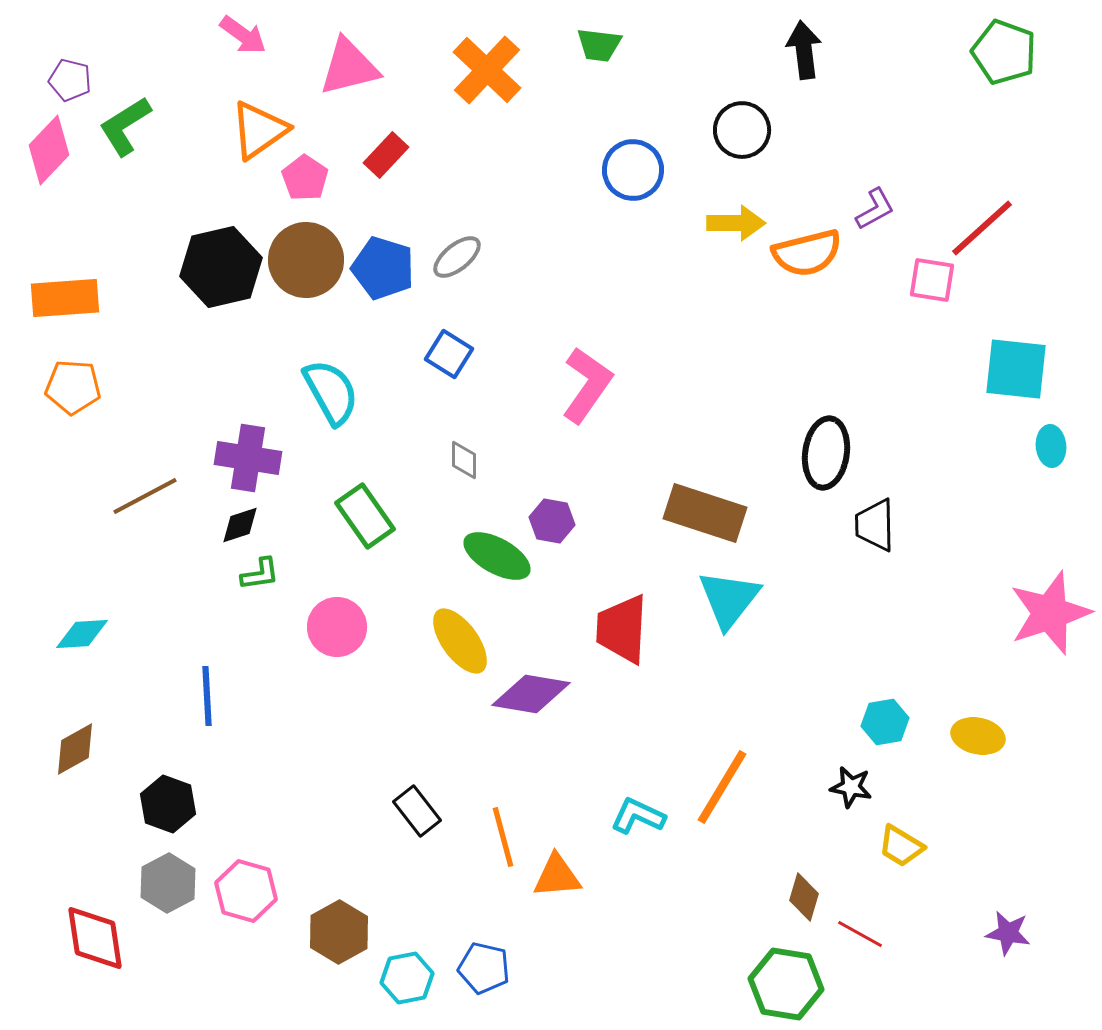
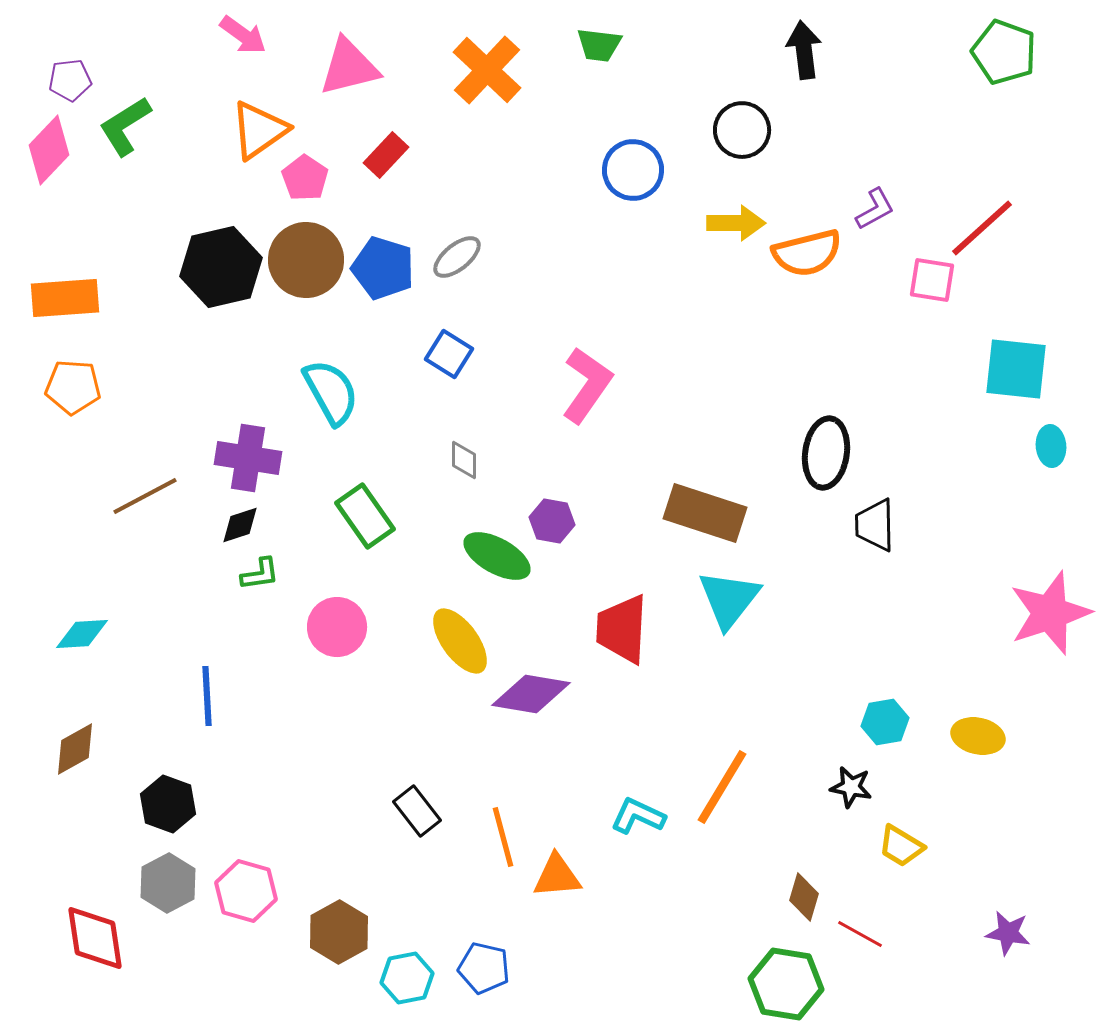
purple pentagon at (70, 80): rotated 21 degrees counterclockwise
